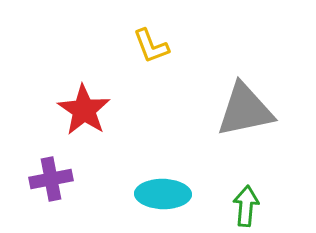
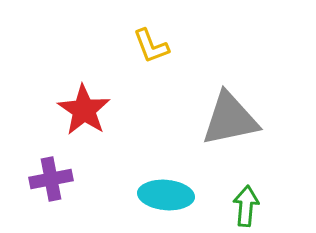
gray triangle: moved 15 px left, 9 px down
cyan ellipse: moved 3 px right, 1 px down; rotated 4 degrees clockwise
